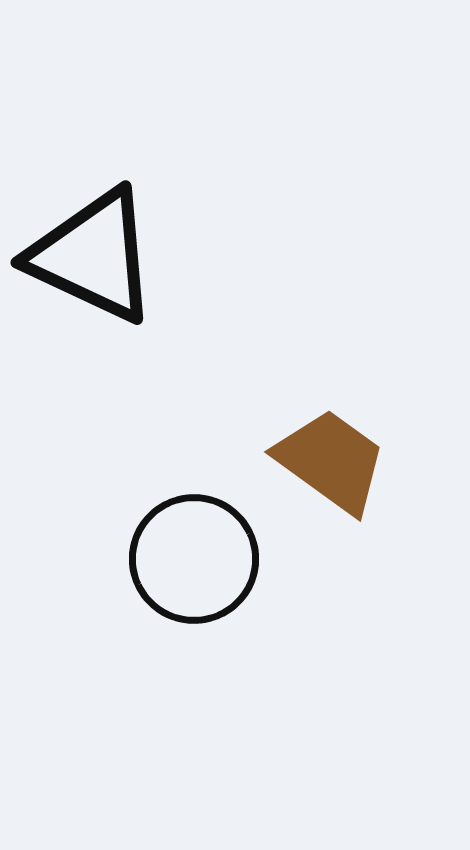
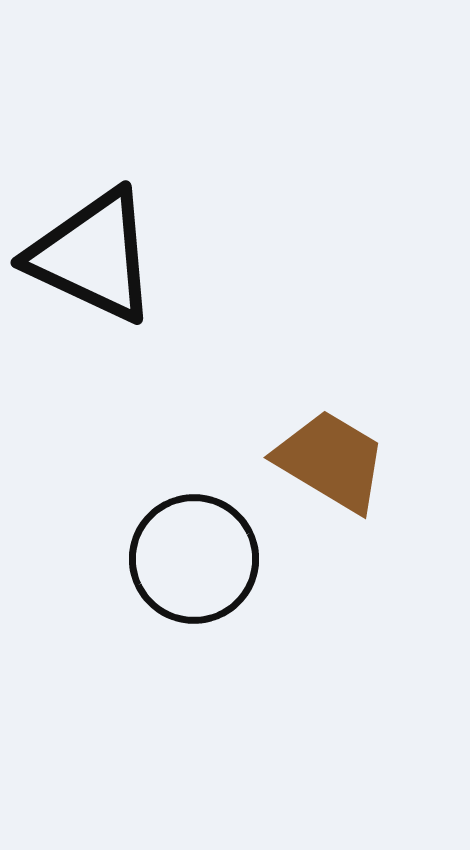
brown trapezoid: rotated 5 degrees counterclockwise
